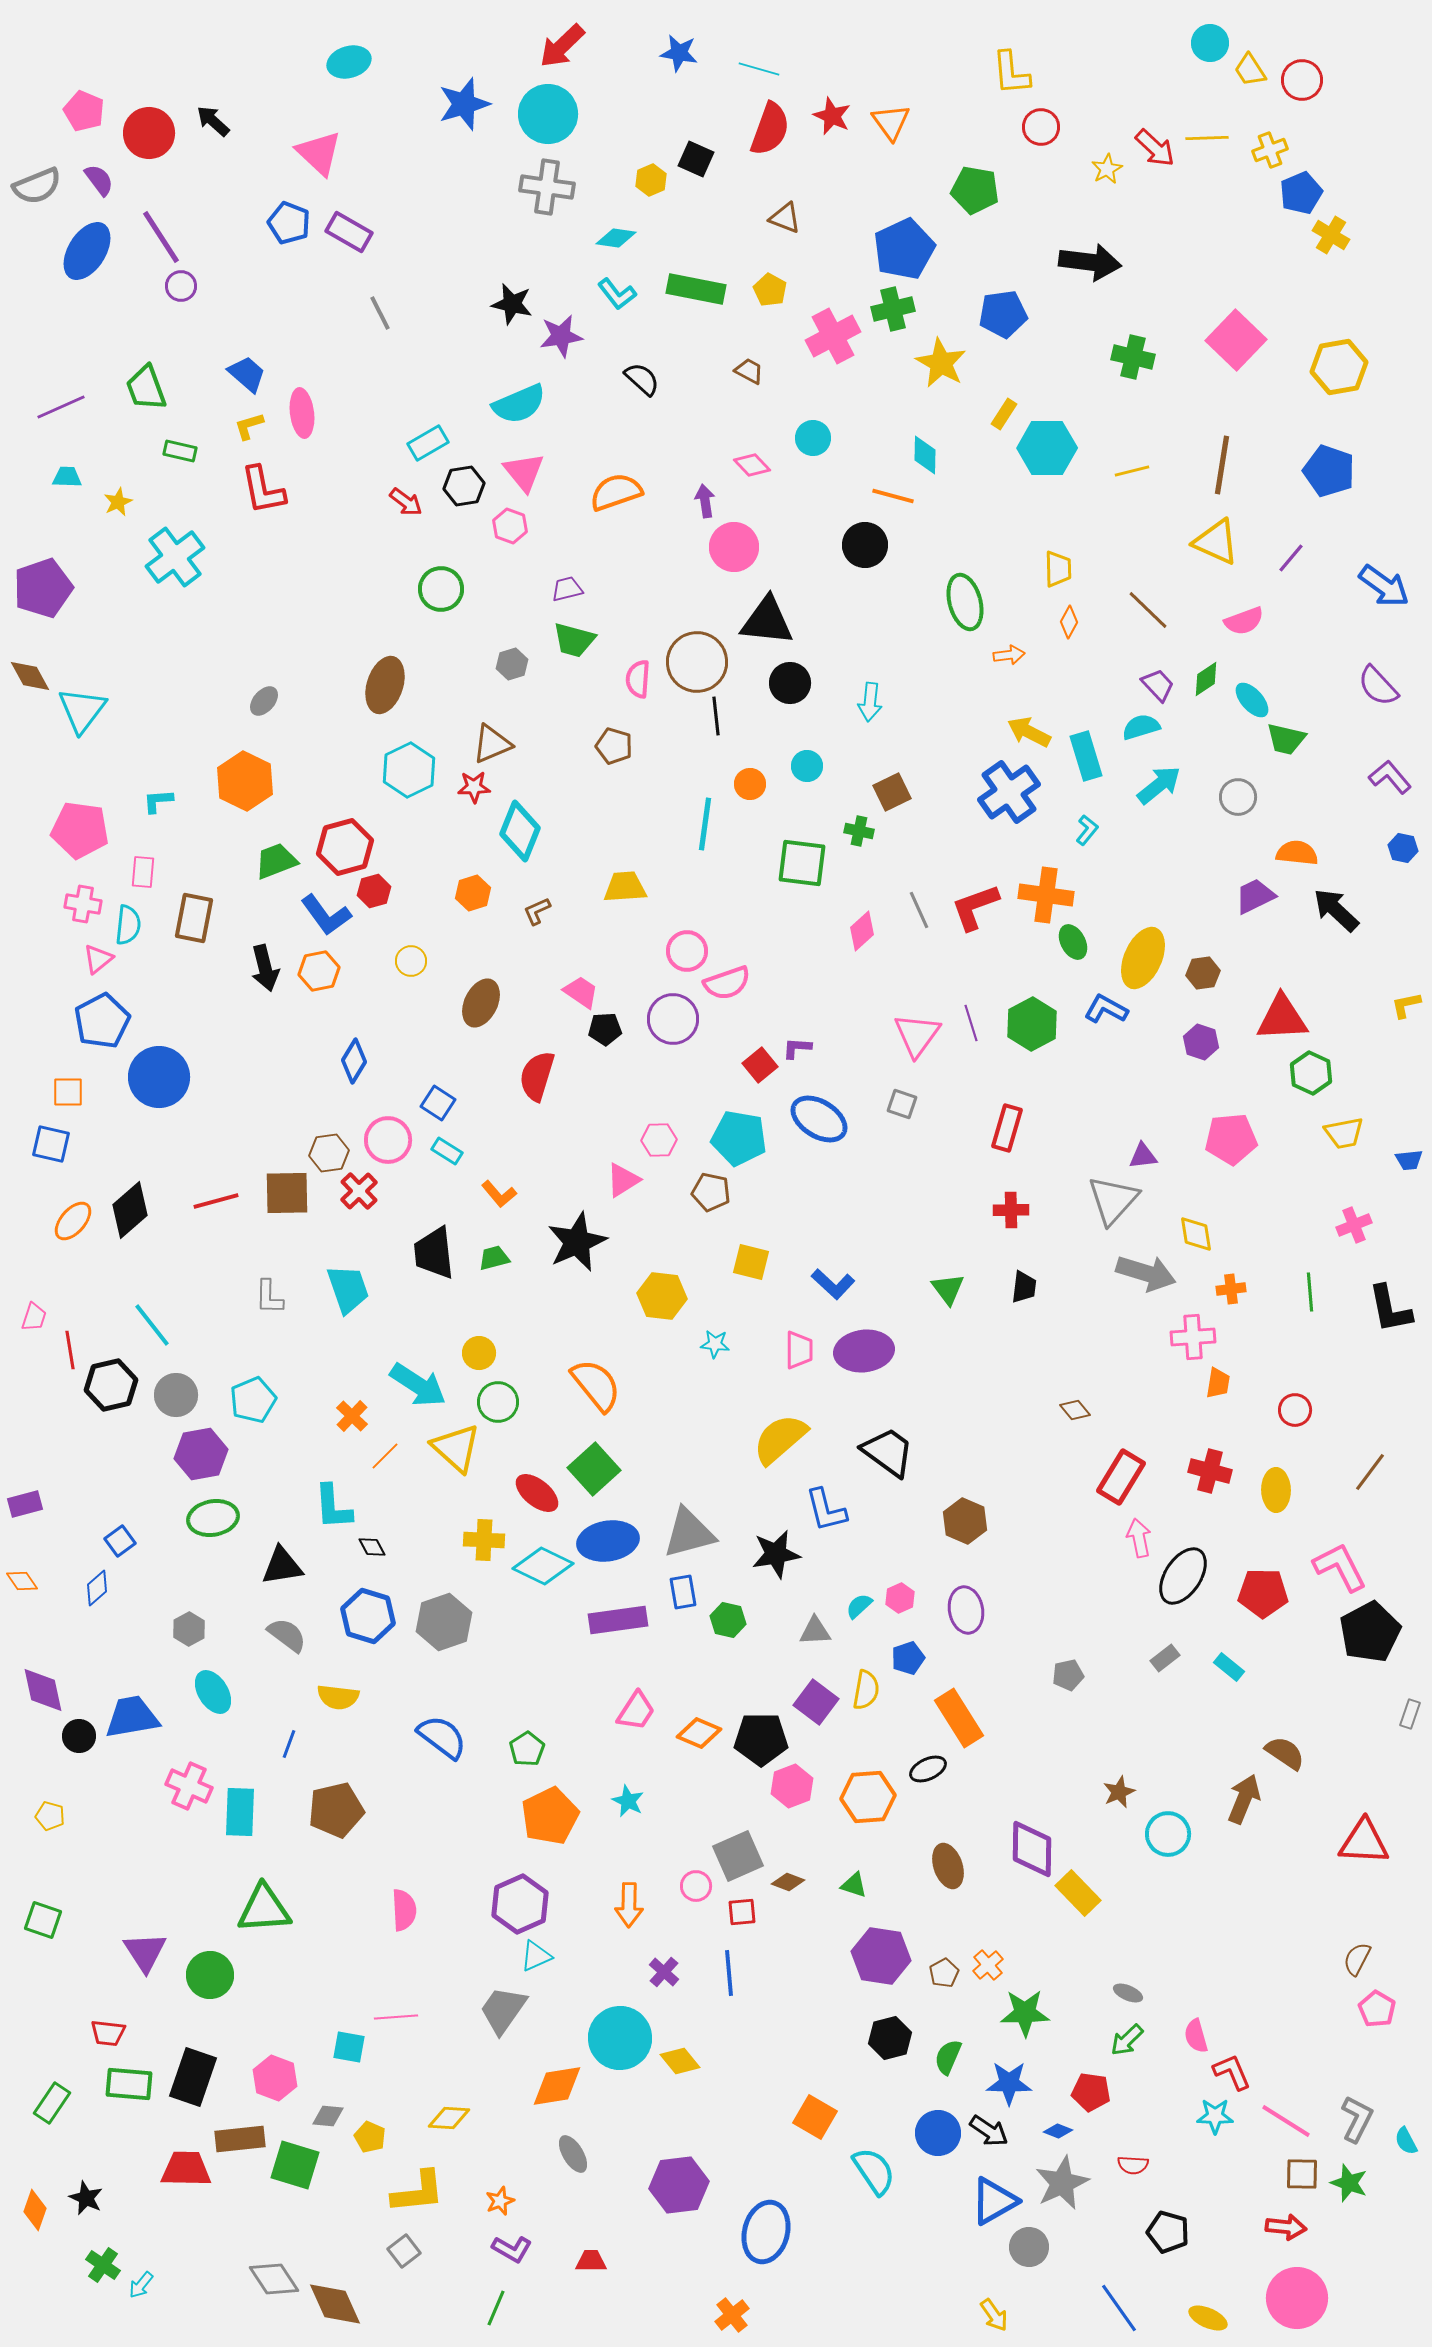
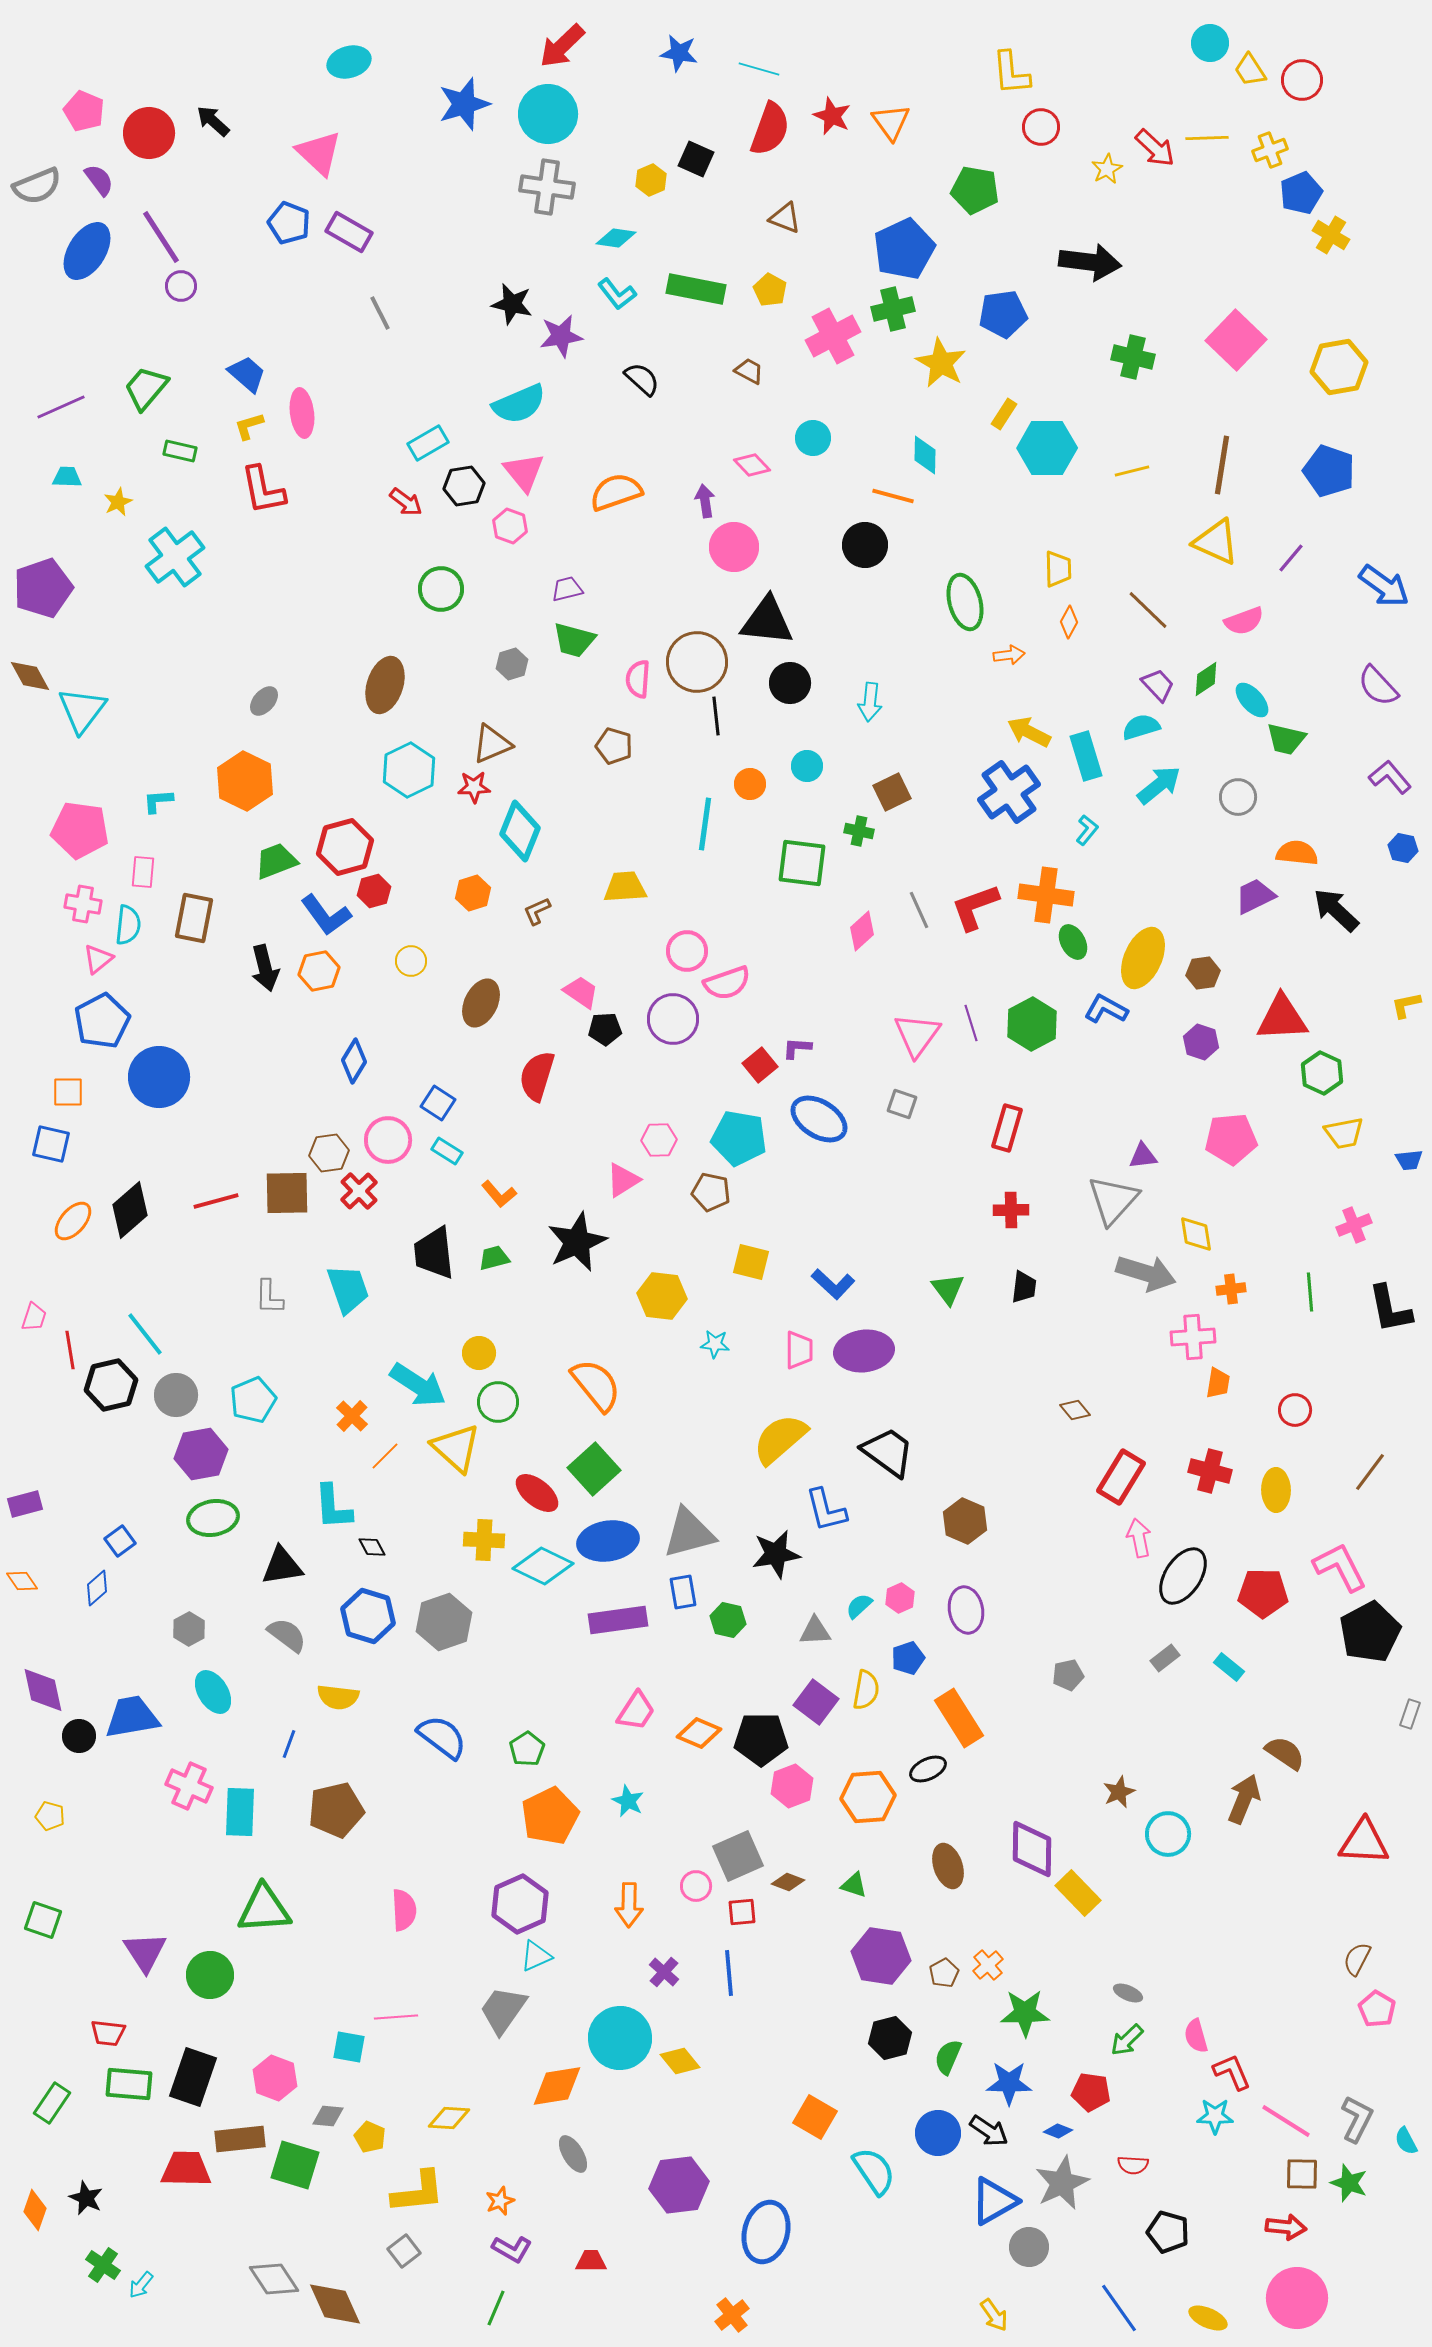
green trapezoid at (146, 388): rotated 60 degrees clockwise
green hexagon at (1311, 1073): moved 11 px right
cyan line at (152, 1325): moved 7 px left, 9 px down
